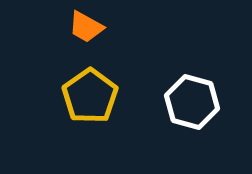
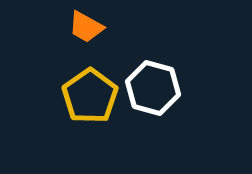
white hexagon: moved 39 px left, 14 px up
